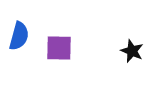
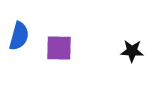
black star: rotated 20 degrees counterclockwise
